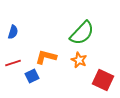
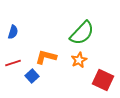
orange star: rotated 21 degrees clockwise
blue square: rotated 16 degrees counterclockwise
